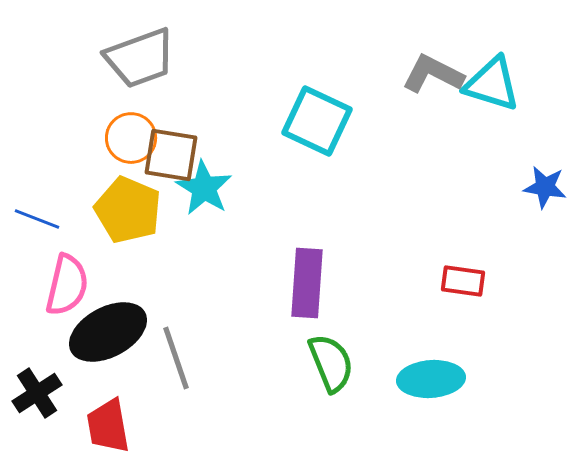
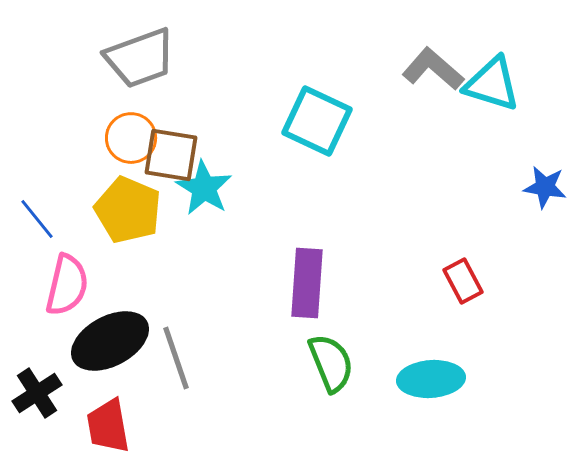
gray L-shape: moved 5 px up; rotated 14 degrees clockwise
blue line: rotated 30 degrees clockwise
red rectangle: rotated 54 degrees clockwise
black ellipse: moved 2 px right, 9 px down
